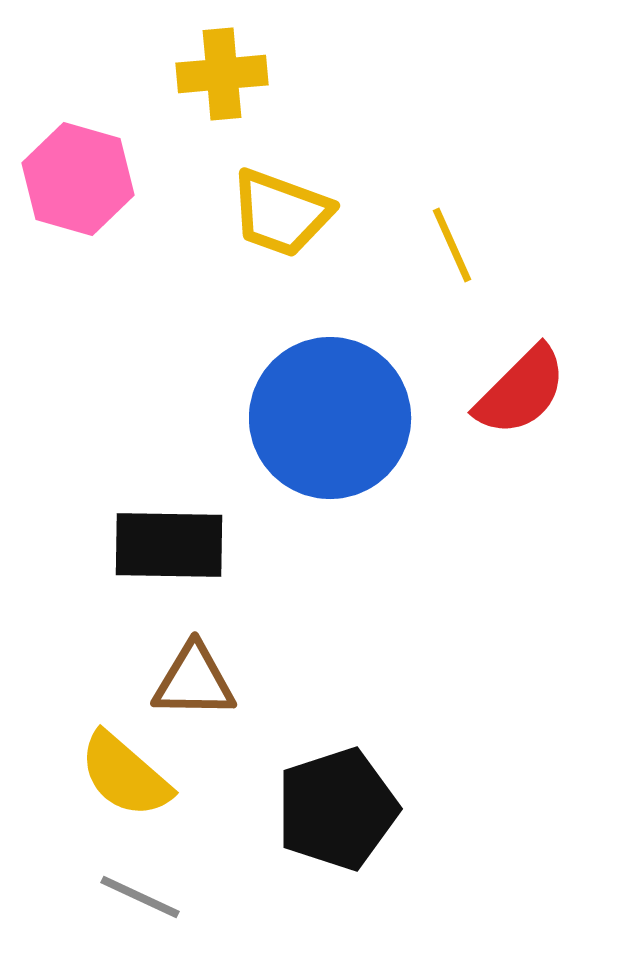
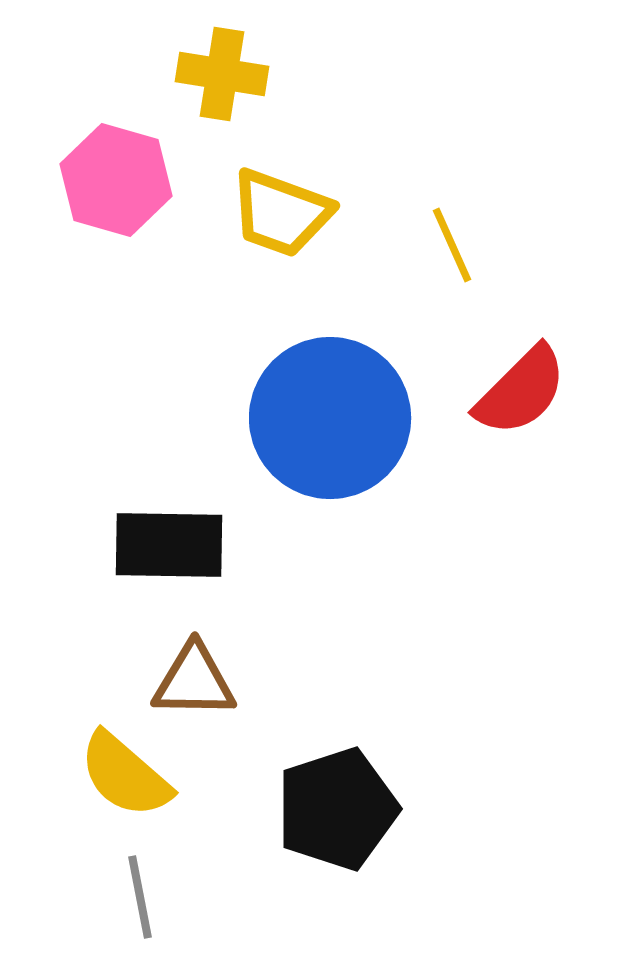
yellow cross: rotated 14 degrees clockwise
pink hexagon: moved 38 px right, 1 px down
gray line: rotated 54 degrees clockwise
